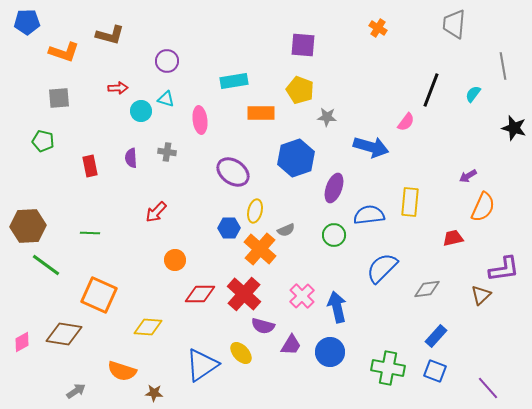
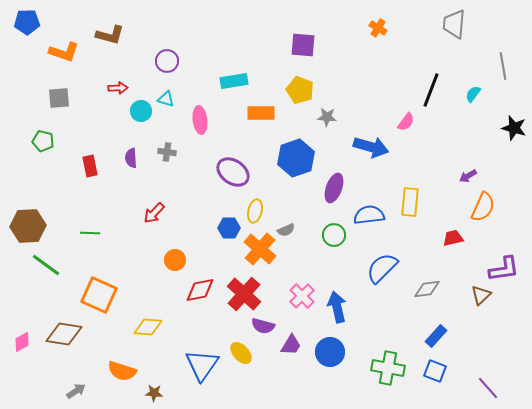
red arrow at (156, 212): moved 2 px left, 1 px down
red diamond at (200, 294): moved 4 px up; rotated 12 degrees counterclockwise
blue triangle at (202, 365): rotated 21 degrees counterclockwise
